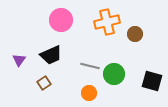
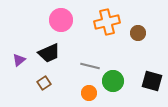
brown circle: moved 3 px right, 1 px up
black trapezoid: moved 2 px left, 2 px up
purple triangle: rotated 16 degrees clockwise
green circle: moved 1 px left, 7 px down
